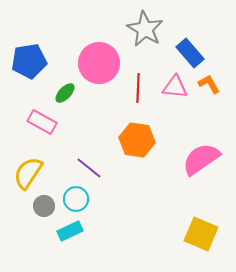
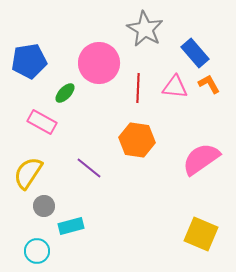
blue rectangle: moved 5 px right
cyan circle: moved 39 px left, 52 px down
cyan rectangle: moved 1 px right, 5 px up; rotated 10 degrees clockwise
